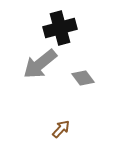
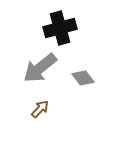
gray arrow: moved 4 px down
brown arrow: moved 21 px left, 20 px up
